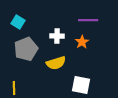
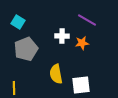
purple line: moved 1 px left; rotated 30 degrees clockwise
white cross: moved 5 px right
orange star: moved 1 px down; rotated 24 degrees clockwise
yellow semicircle: moved 11 px down; rotated 96 degrees clockwise
white square: rotated 18 degrees counterclockwise
